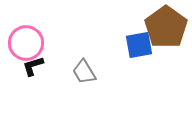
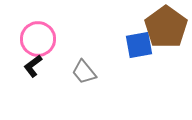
pink circle: moved 12 px right, 4 px up
black L-shape: rotated 20 degrees counterclockwise
gray trapezoid: rotated 8 degrees counterclockwise
